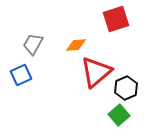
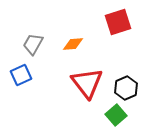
red square: moved 2 px right, 3 px down
orange diamond: moved 3 px left, 1 px up
red triangle: moved 9 px left, 11 px down; rotated 28 degrees counterclockwise
green square: moved 3 px left
